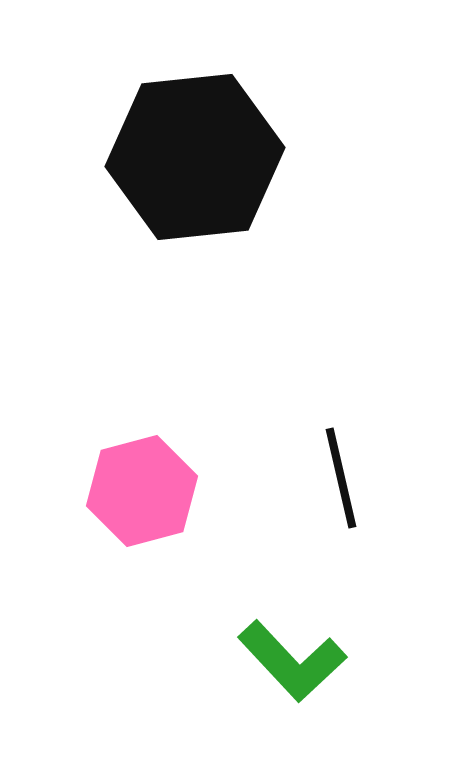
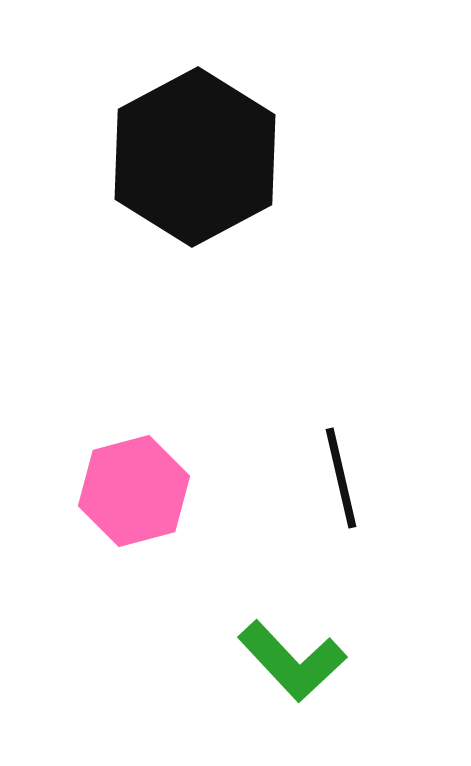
black hexagon: rotated 22 degrees counterclockwise
pink hexagon: moved 8 px left
